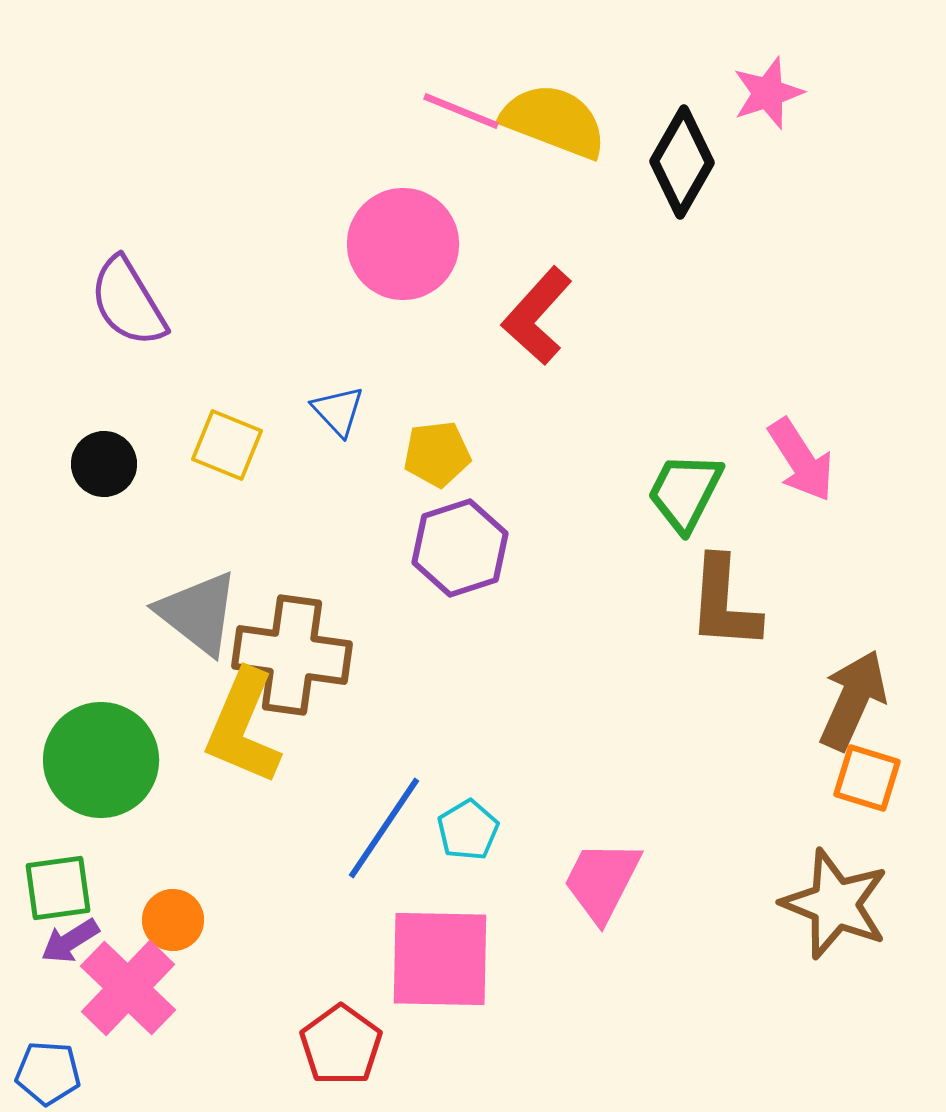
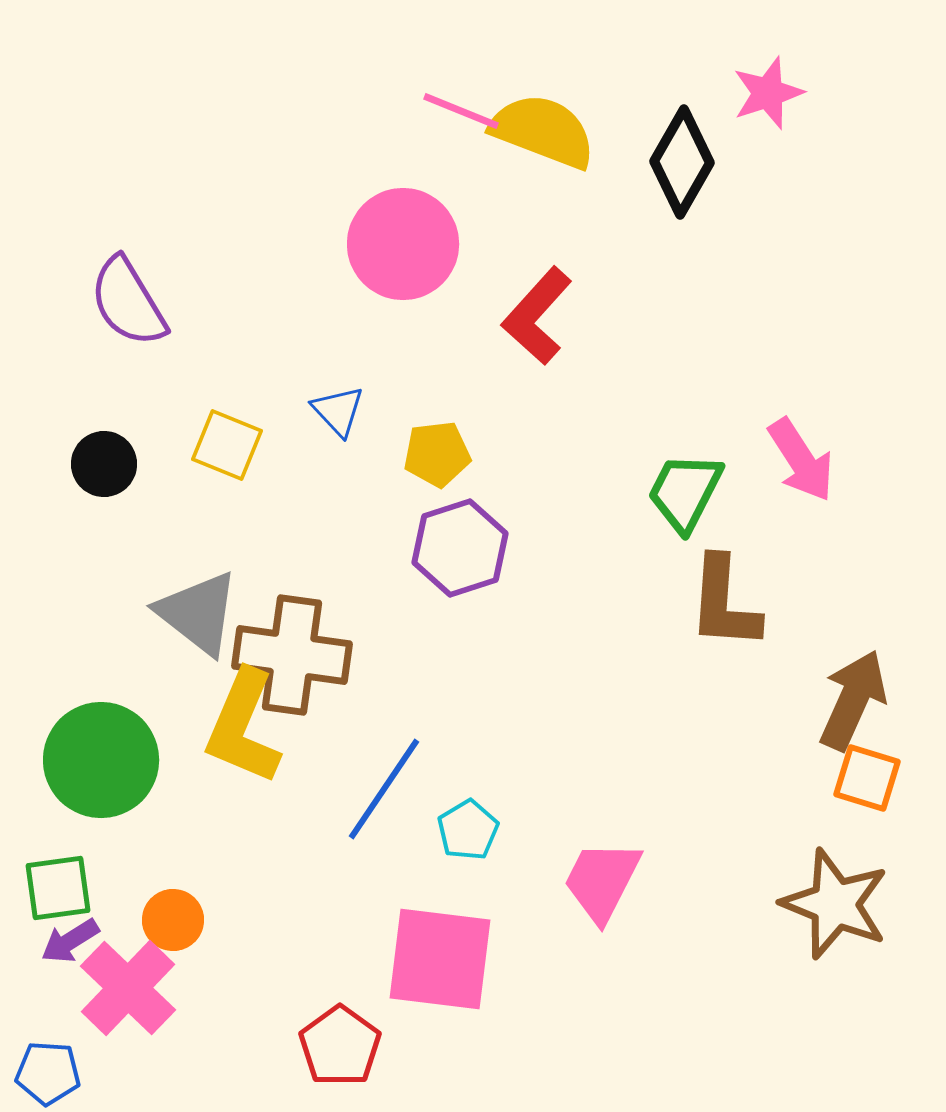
yellow semicircle: moved 11 px left, 10 px down
blue line: moved 39 px up
pink square: rotated 6 degrees clockwise
red pentagon: moved 1 px left, 1 px down
